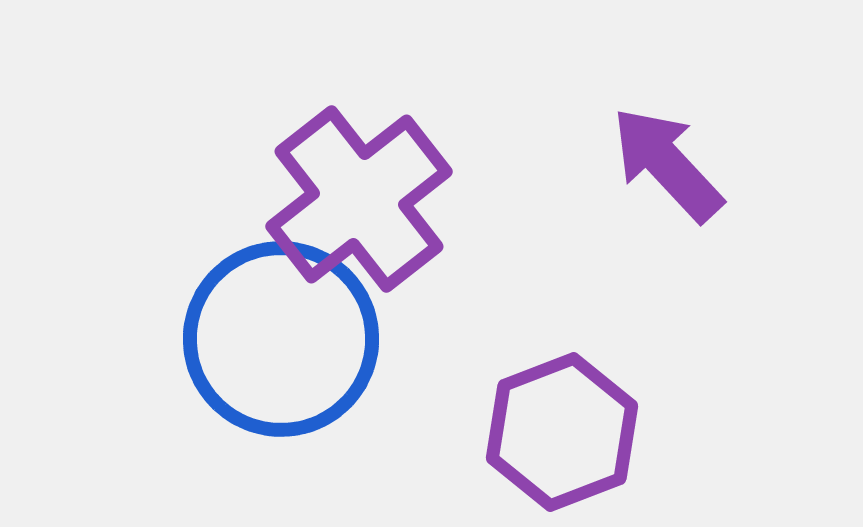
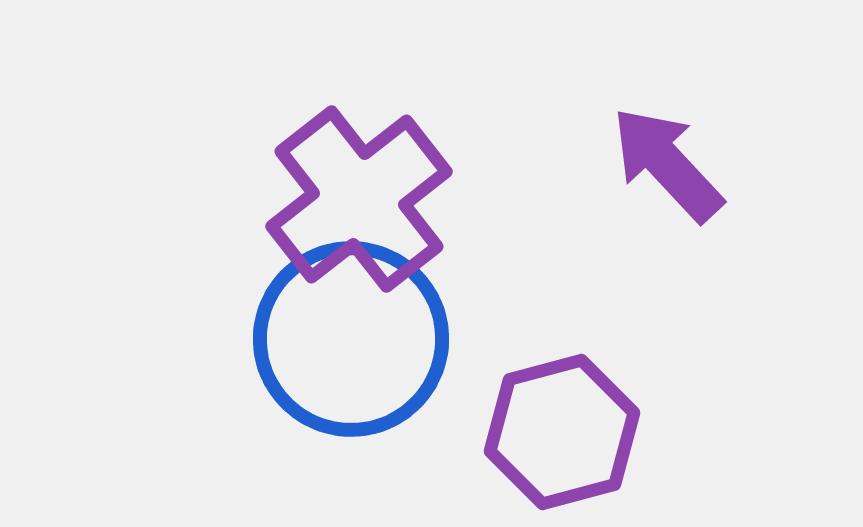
blue circle: moved 70 px right
purple hexagon: rotated 6 degrees clockwise
